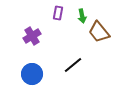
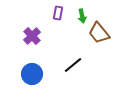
brown trapezoid: moved 1 px down
purple cross: rotated 12 degrees counterclockwise
